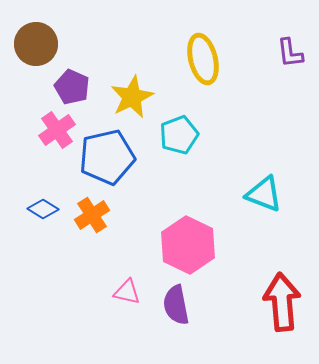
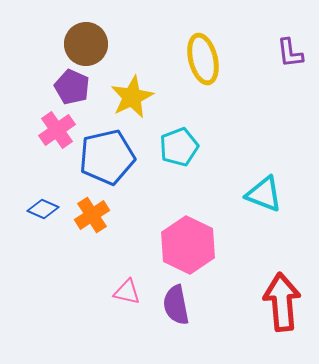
brown circle: moved 50 px right
cyan pentagon: moved 12 px down
blue diamond: rotated 8 degrees counterclockwise
